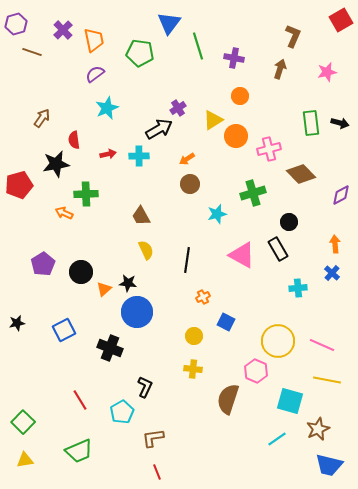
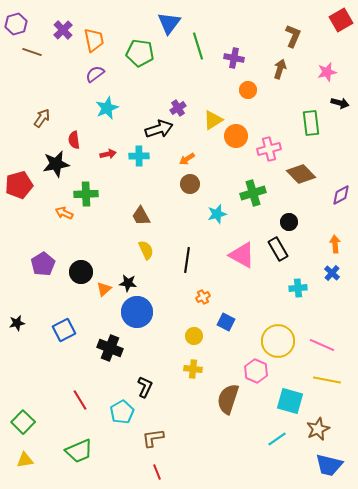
orange circle at (240, 96): moved 8 px right, 6 px up
black arrow at (340, 123): moved 20 px up
black arrow at (159, 129): rotated 12 degrees clockwise
